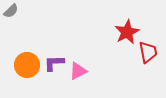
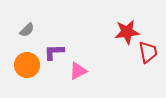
gray semicircle: moved 16 px right, 19 px down
red star: rotated 20 degrees clockwise
purple L-shape: moved 11 px up
